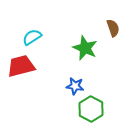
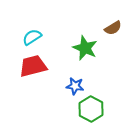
brown semicircle: rotated 78 degrees clockwise
red trapezoid: moved 12 px right
